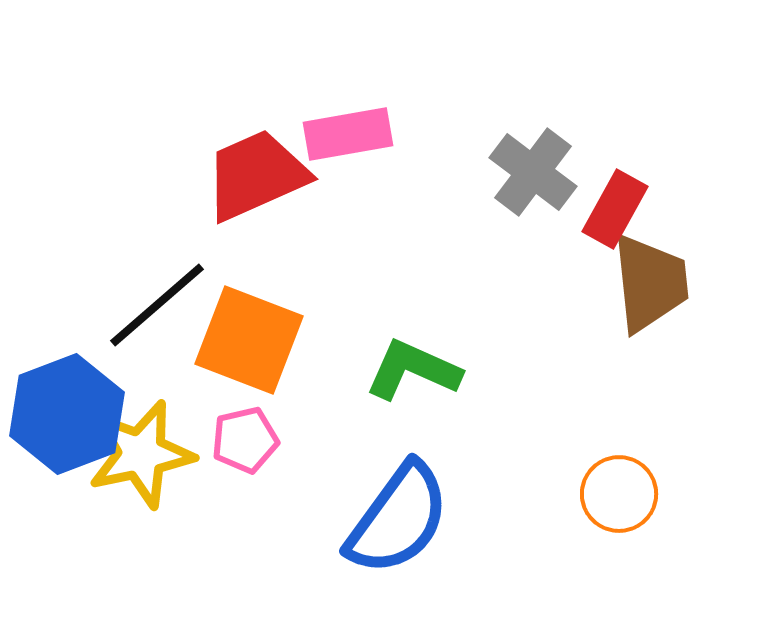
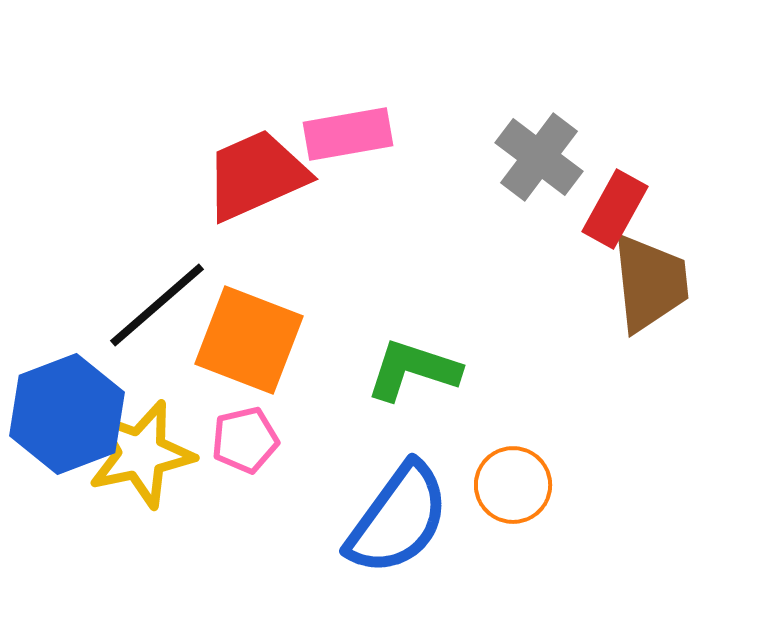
gray cross: moved 6 px right, 15 px up
green L-shape: rotated 6 degrees counterclockwise
orange circle: moved 106 px left, 9 px up
